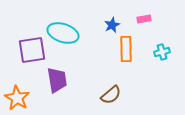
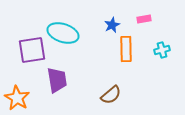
cyan cross: moved 2 px up
